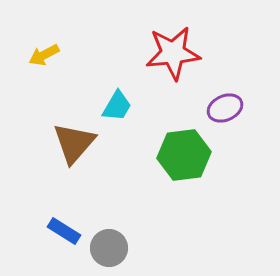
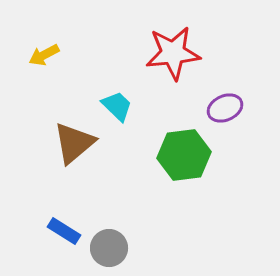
cyan trapezoid: rotated 76 degrees counterclockwise
brown triangle: rotated 9 degrees clockwise
